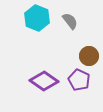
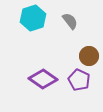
cyan hexagon: moved 4 px left; rotated 20 degrees clockwise
purple diamond: moved 1 px left, 2 px up
